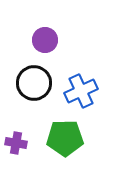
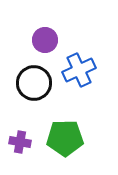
blue cross: moved 2 px left, 21 px up
purple cross: moved 4 px right, 1 px up
